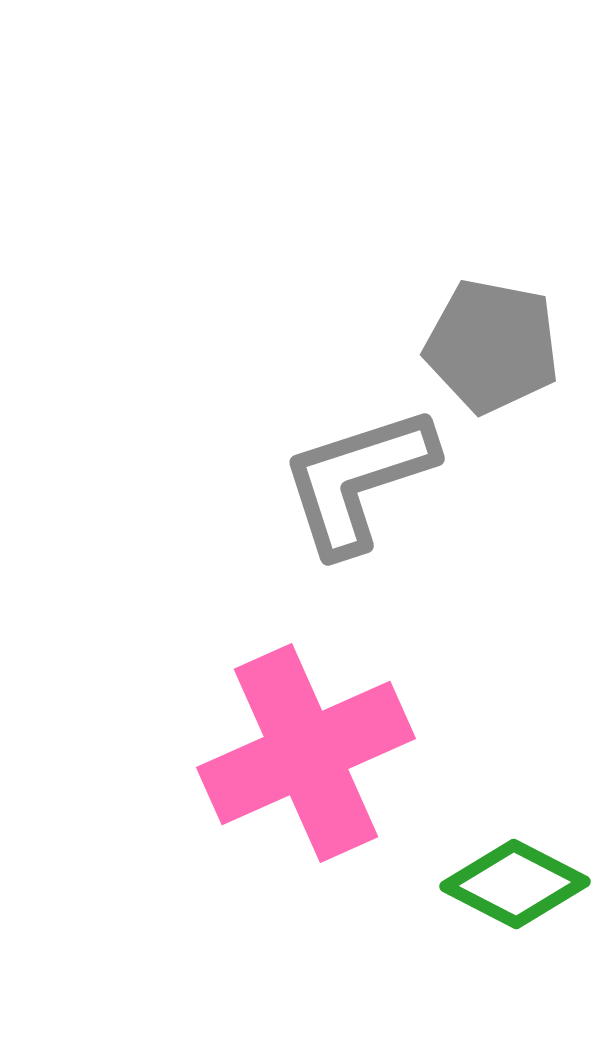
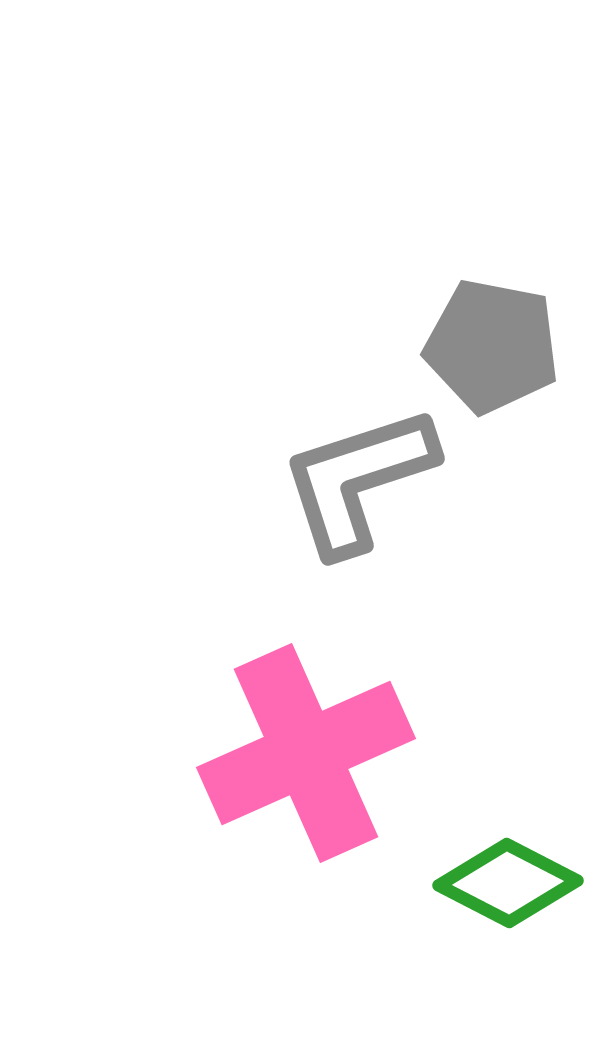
green diamond: moved 7 px left, 1 px up
